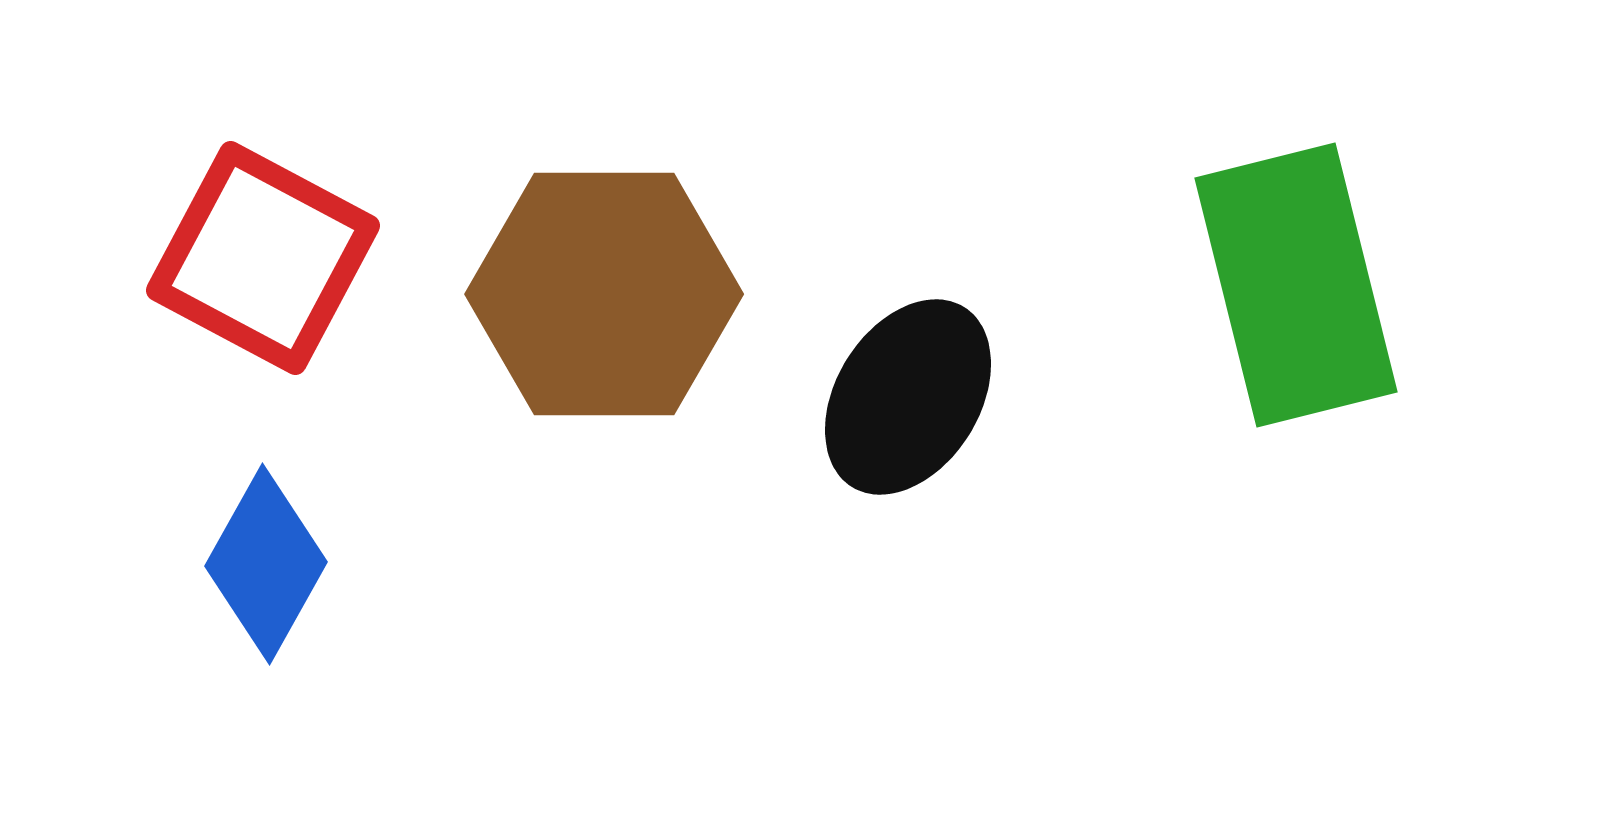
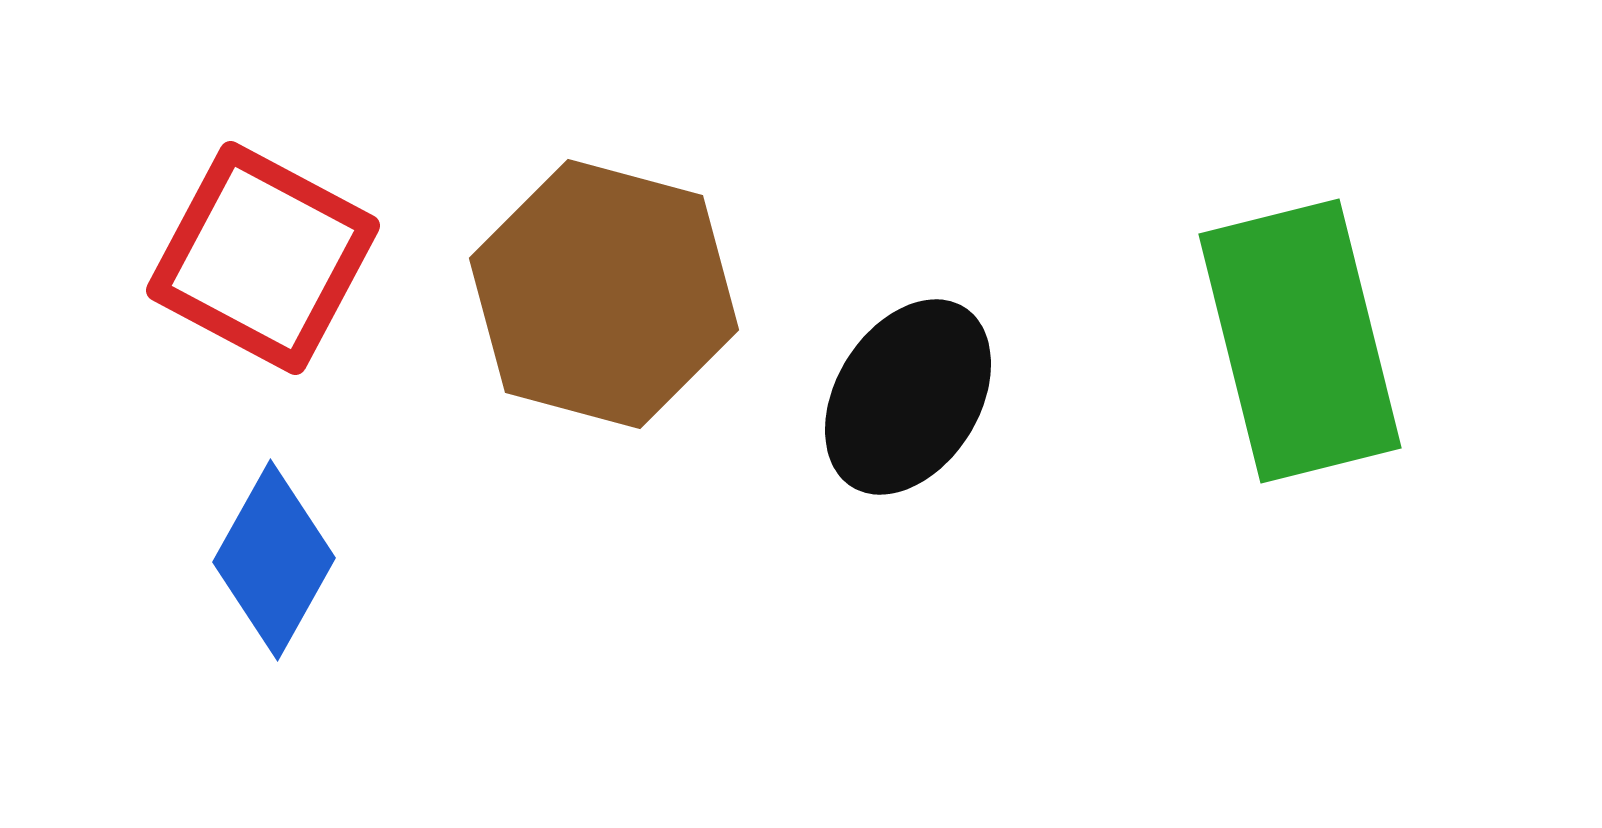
green rectangle: moved 4 px right, 56 px down
brown hexagon: rotated 15 degrees clockwise
blue diamond: moved 8 px right, 4 px up
